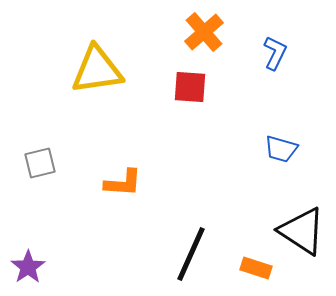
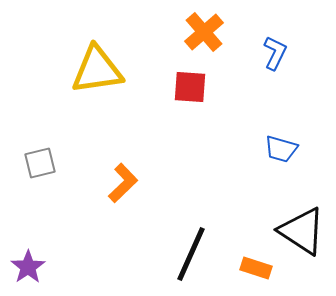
orange L-shape: rotated 48 degrees counterclockwise
